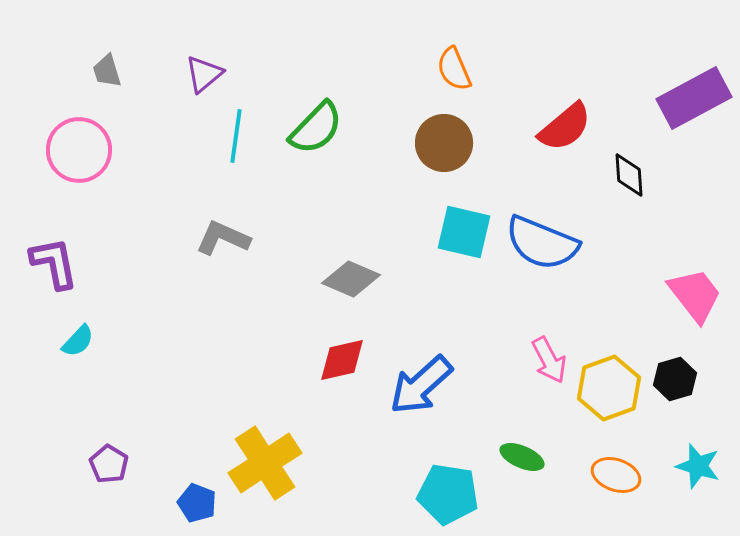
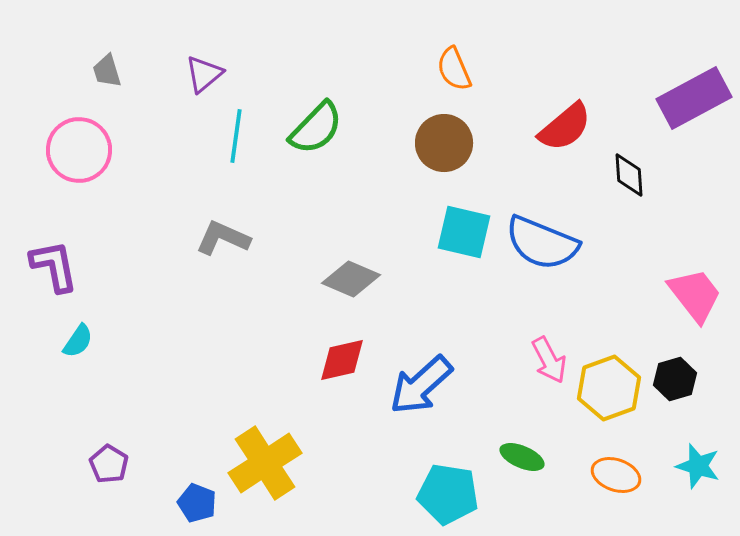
purple L-shape: moved 3 px down
cyan semicircle: rotated 9 degrees counterclockwise
